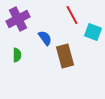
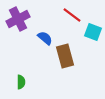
red line: rotated 24 degrees counterclockwise
blue semicircle: rotated 14 degrees counterclockwise
green semicircle: moved 4 px right, 27 px down
